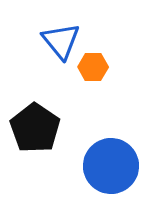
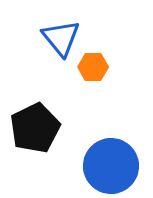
blue triangle: moved 3 px up
black pentagon: rotated 12 degrees clockwise
